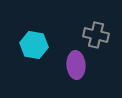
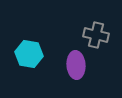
cyan hexagon: moved 5 px left, 9 px down
